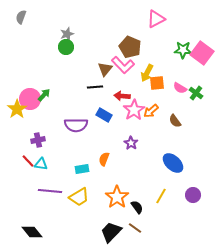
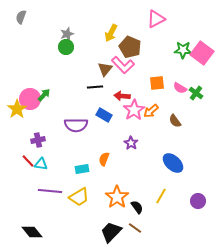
yellow arrow: moved 36 px left, 40 px up
purple circle: moved 5 px right, 6 px down
